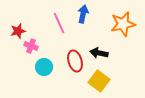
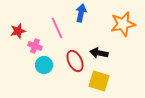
blue arrow: moved 2 px left, 1 px up
pink line: moved 2 px left, 5 px down
pink cross: moved 4 px right
red ellipse: rotated 10 degrees counterclockwise
cyan circle: moved 2 px up
yellow square: rotated 20 degrees counterclockwise
